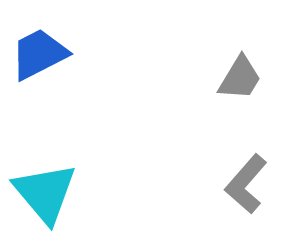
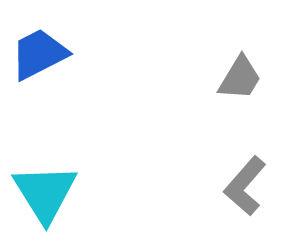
gray L-shape: moved 1 px left, 2 px down
cyan triangle: rotated 8 degrees clockwise
